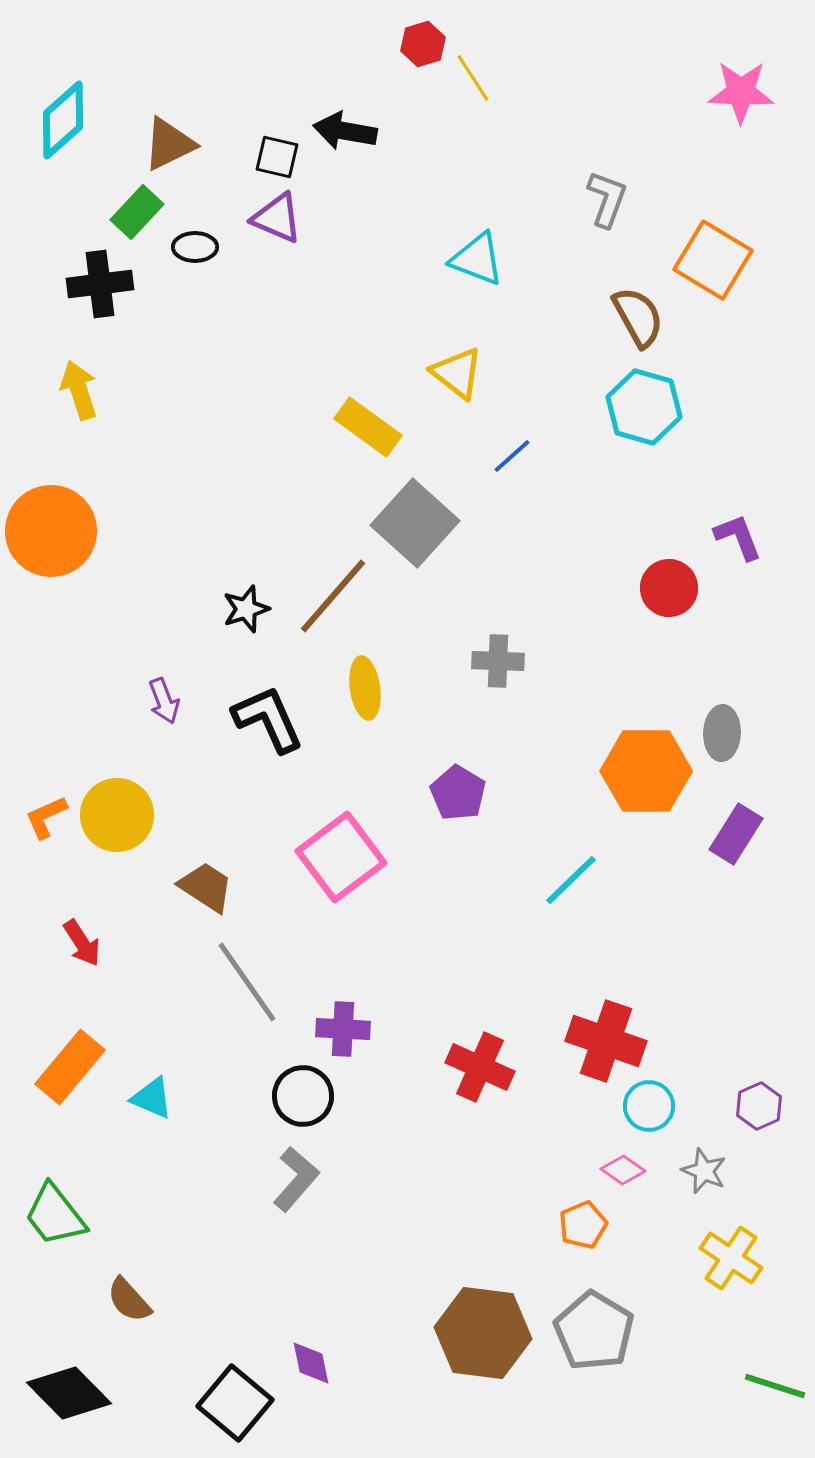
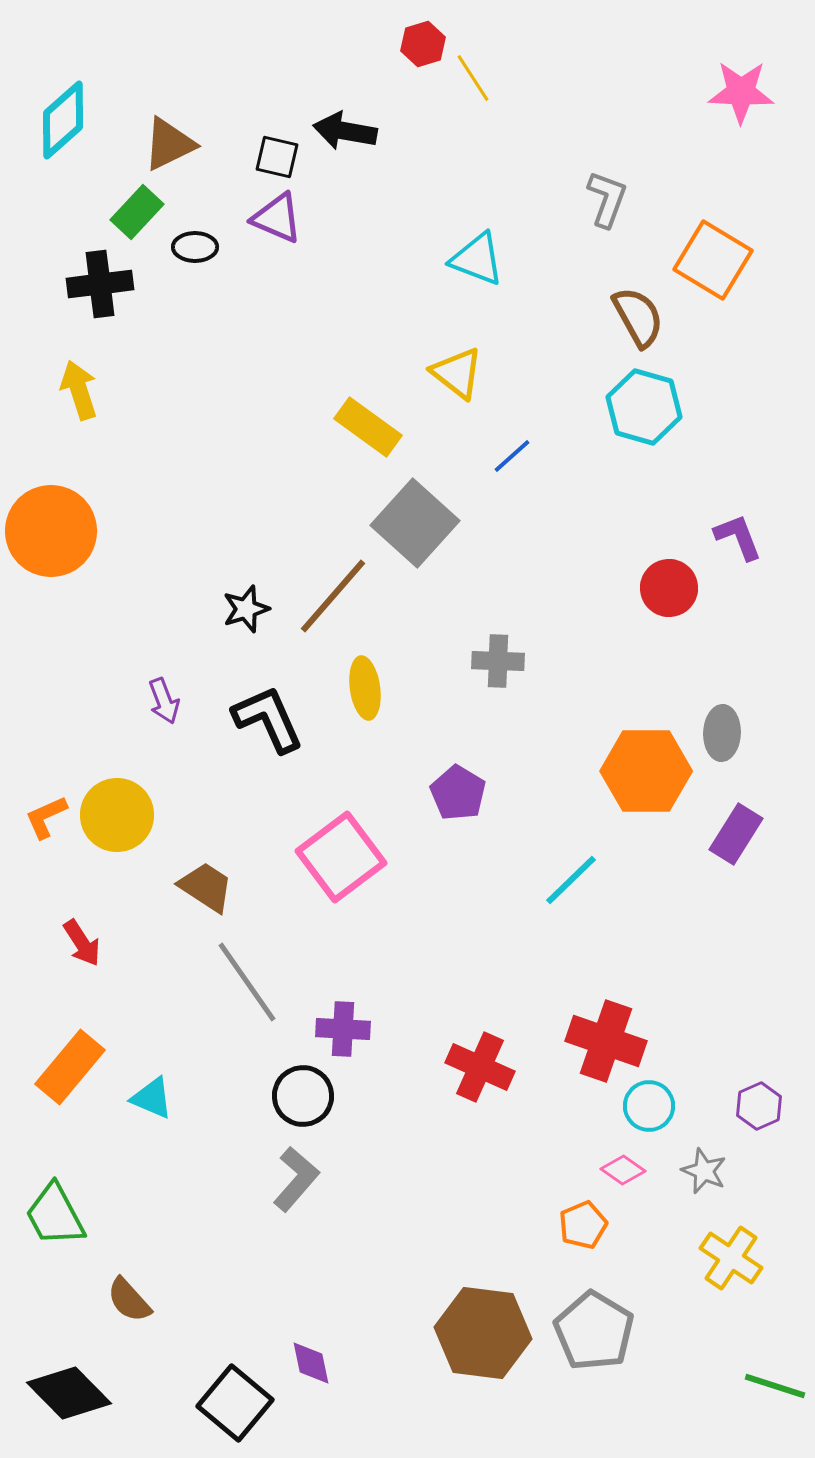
green trapezoid at (55, 1215): rotated 10 degrees clockwise
